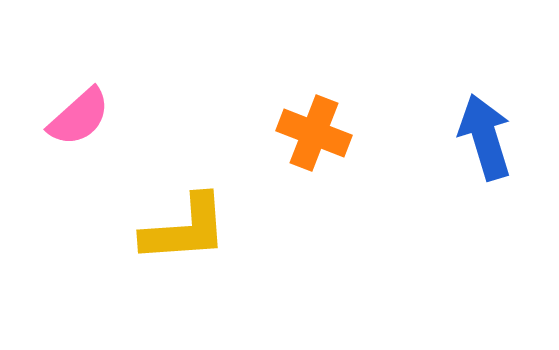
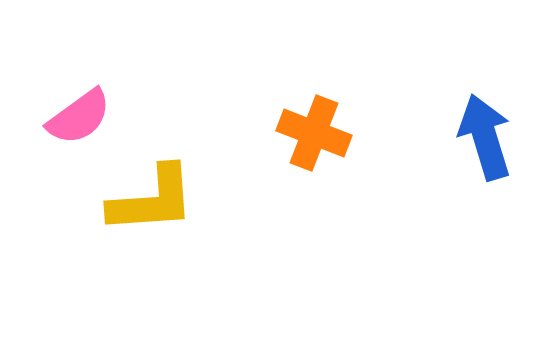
pink semicircle: rotated 6 degrees clockwise
yellow L-shape: moved 33 px left, 29 px up
